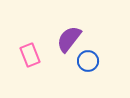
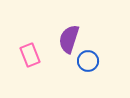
purple semicircle: rotated 20 degrees counterclockwise
